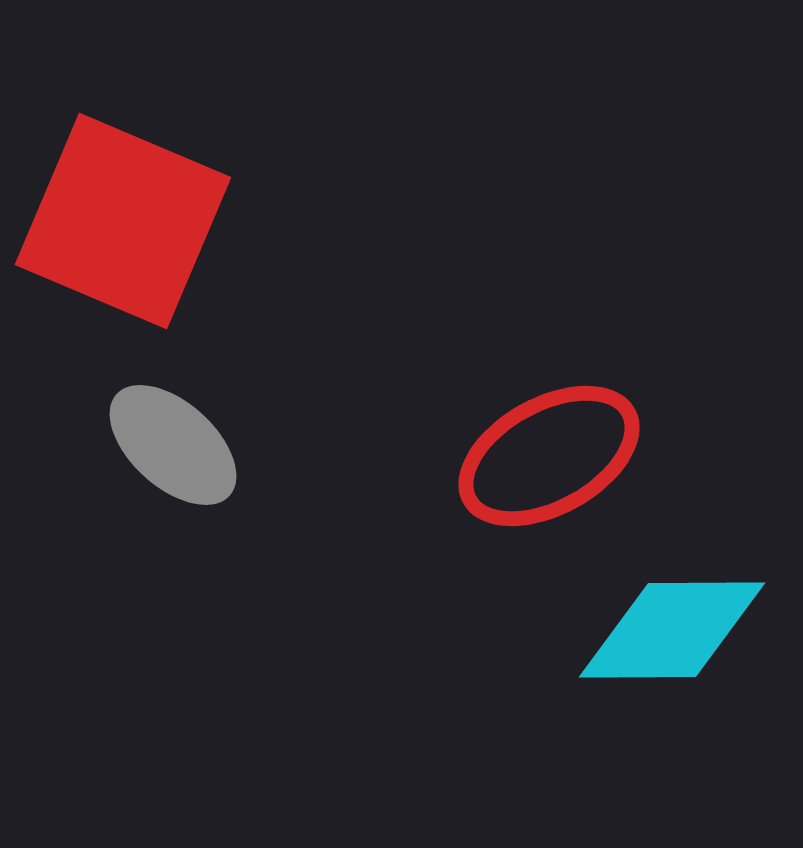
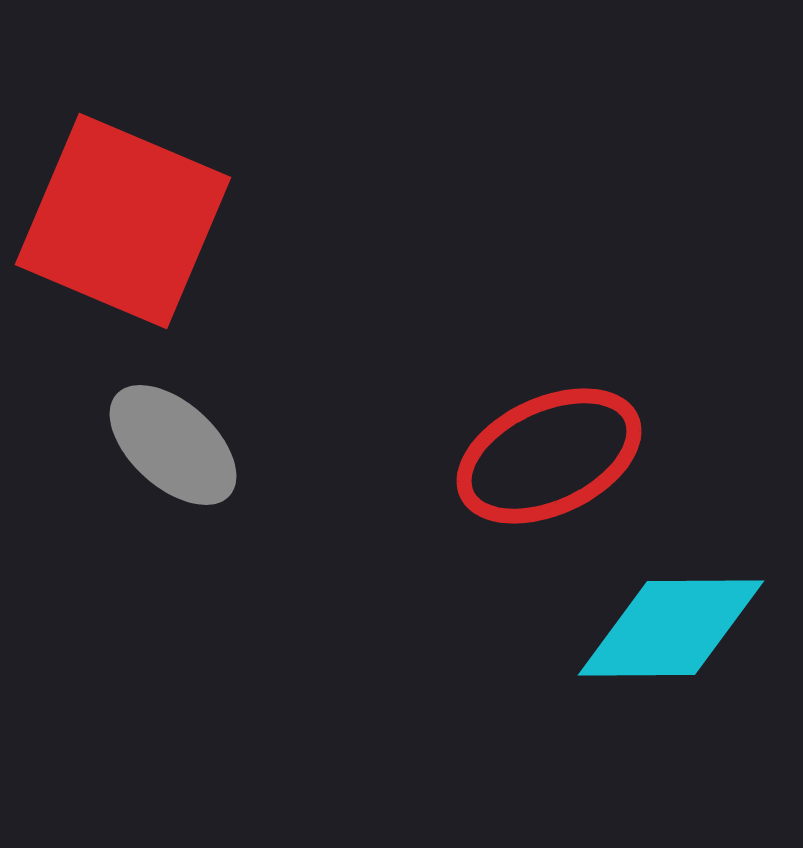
red ellipse: rotated 4 degrees clockwise
cyan diamond: moved 1 px left, 2 px up
